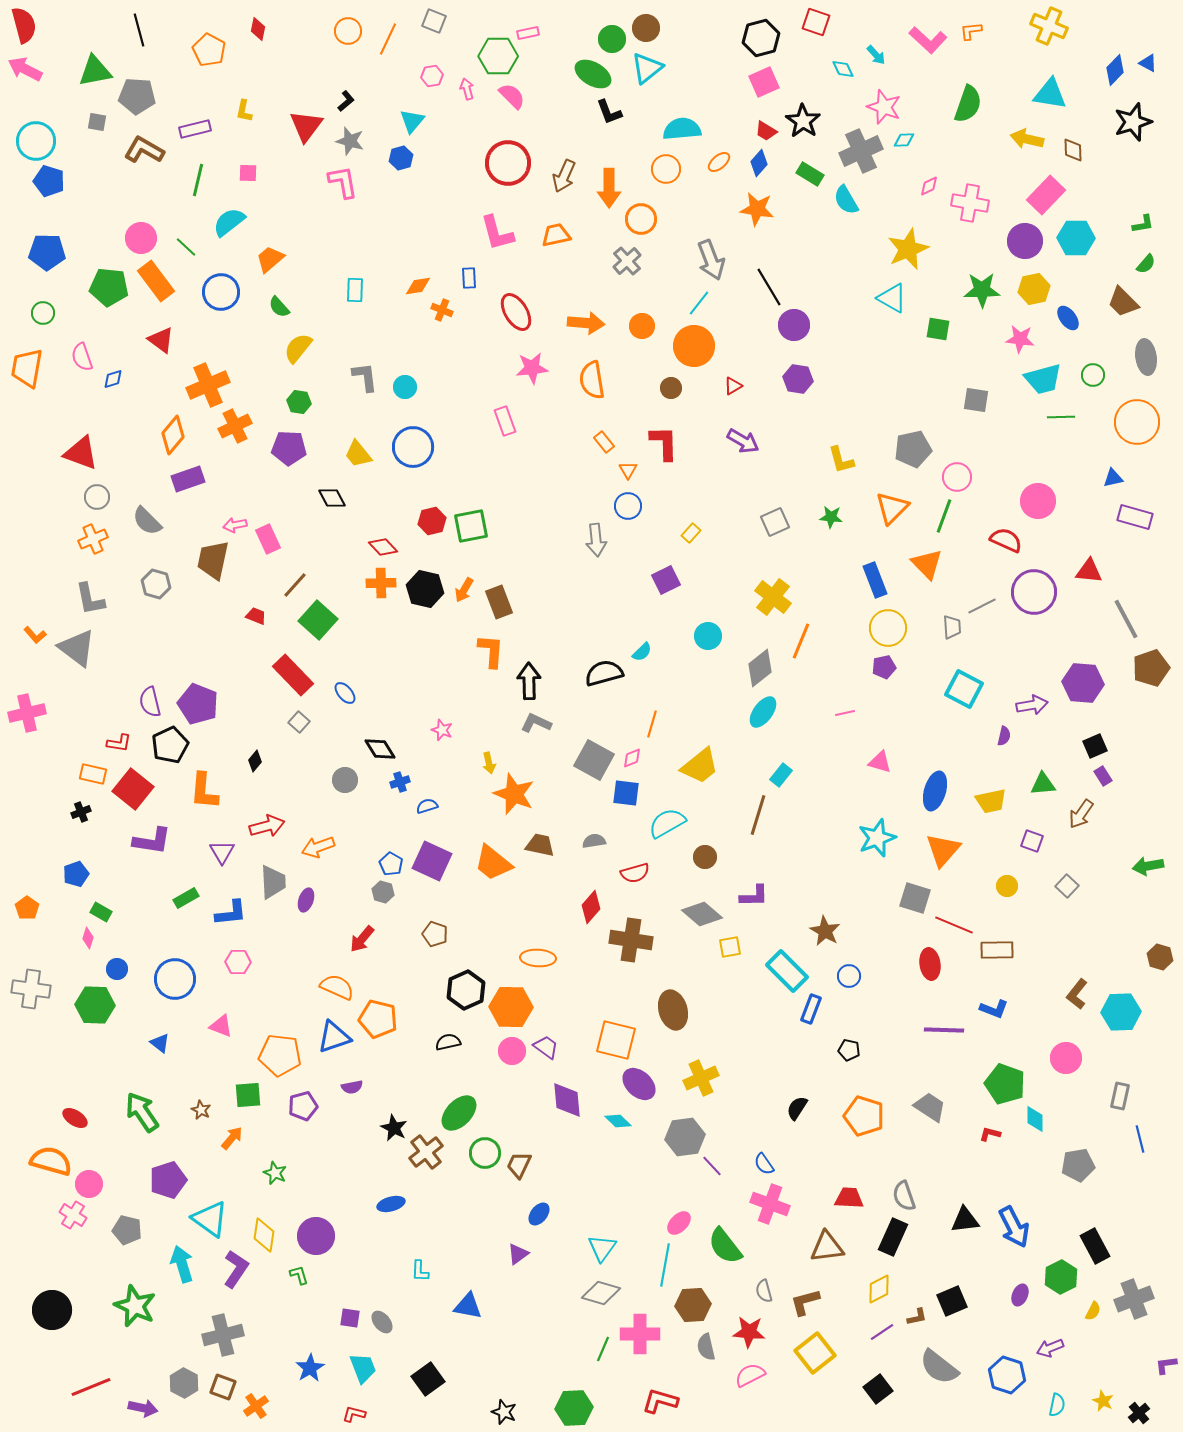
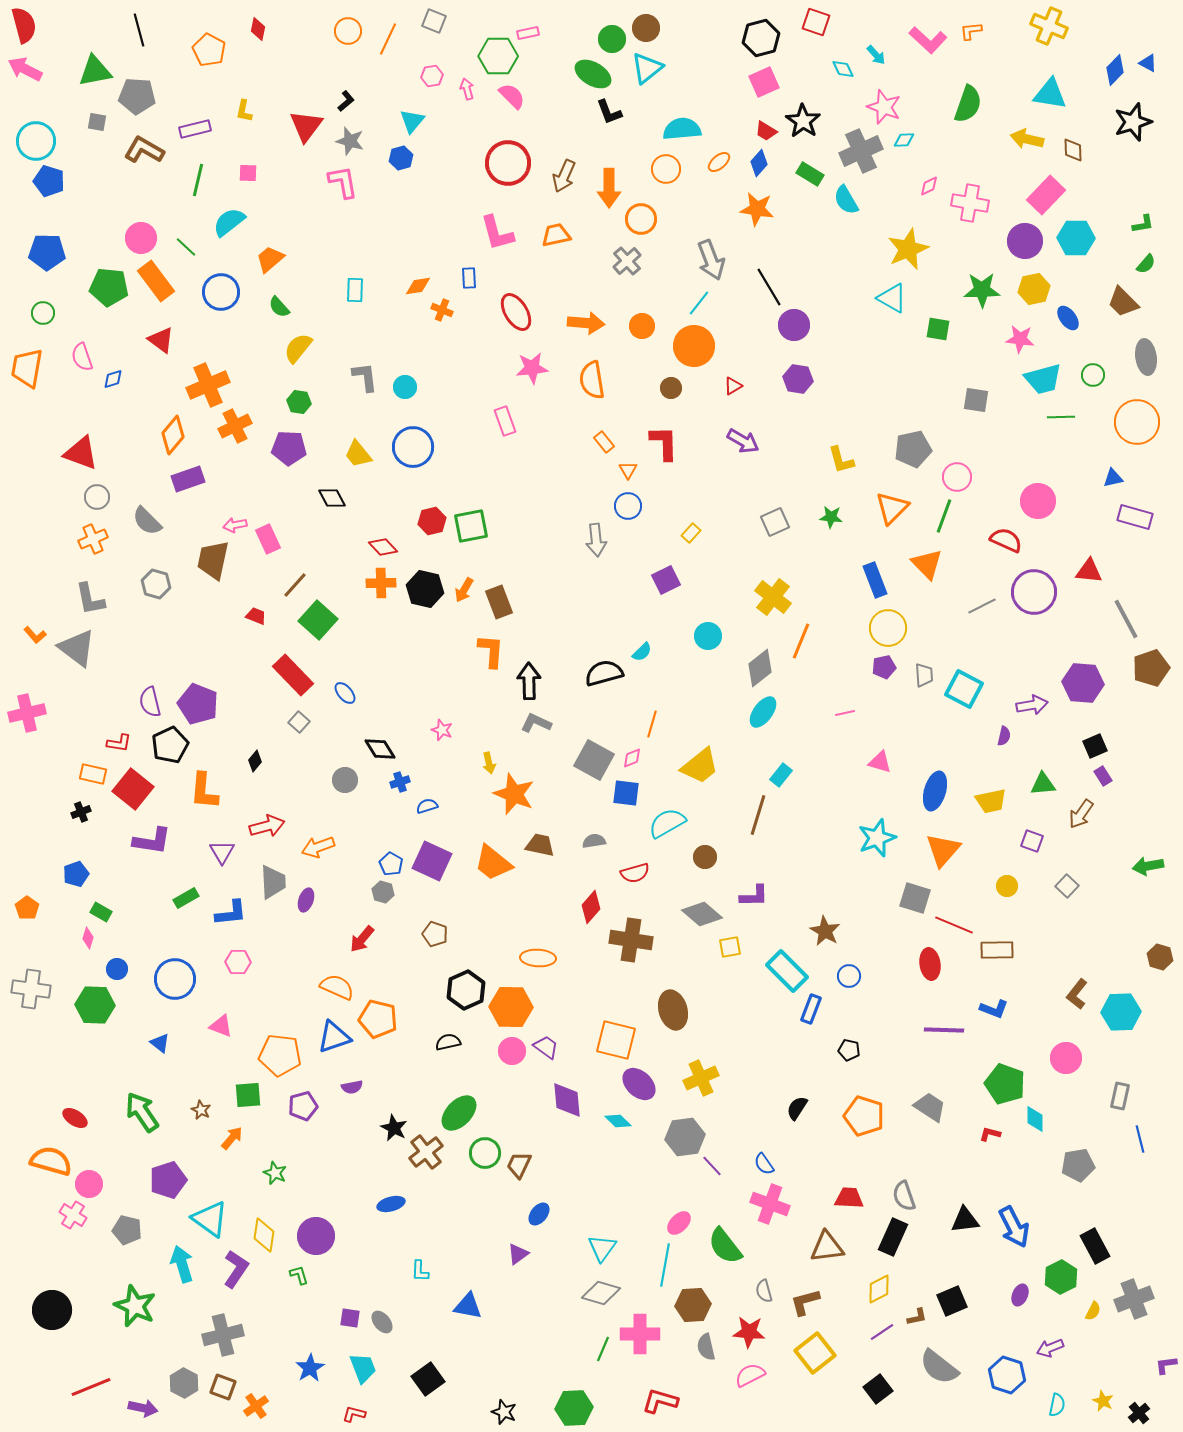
gray trapezoid at (952, 627): moved 28 px left, 48 px down
